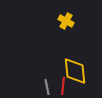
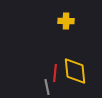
yellow cross: rotated 28 degrees counterclockwise
red line: moved 8 px left, 13 px up
